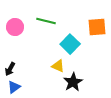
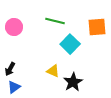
green line: moved 9 px right
pink circle: moved 1 px left
yellow triangle: moved 5 px left, 5 px down
